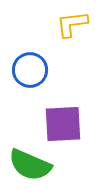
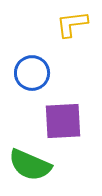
blue circle: moved 2 px right, 3 px down
purple square: moved 3 px up
